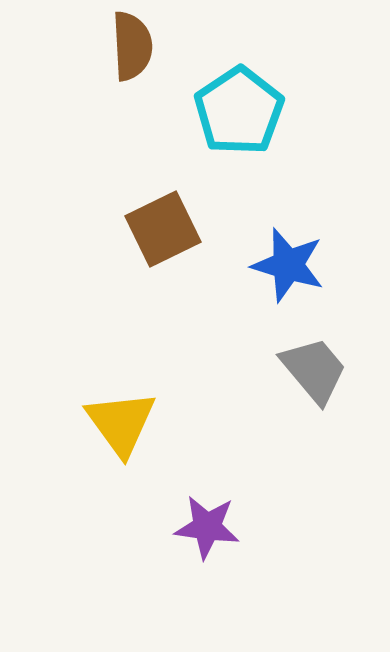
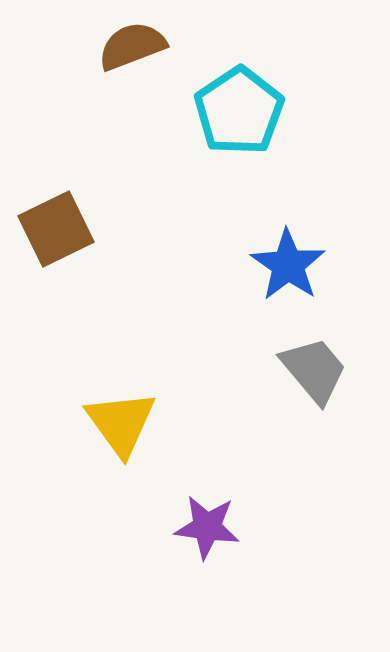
brown semicircle: rotated 108 degrees counterclockwise
brown square: moved 107 px left
blue star: rotated 18 degrees clockwise
